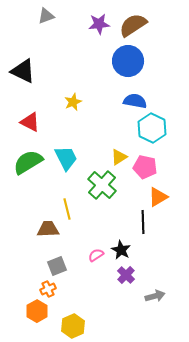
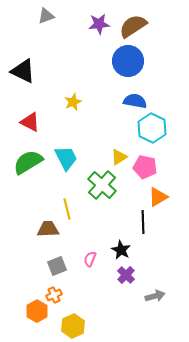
brown semicircle: moved 1 px down
pink semicircle: moved 6 px left, 4 px down; rotated 35 degrees counterclockwise
orange cross: moved 6 px right, 6 px down
